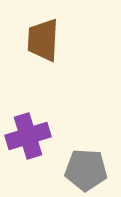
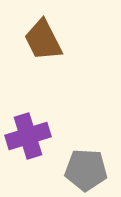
brown trapezoid: rotated 30 degrees counterclockwise
